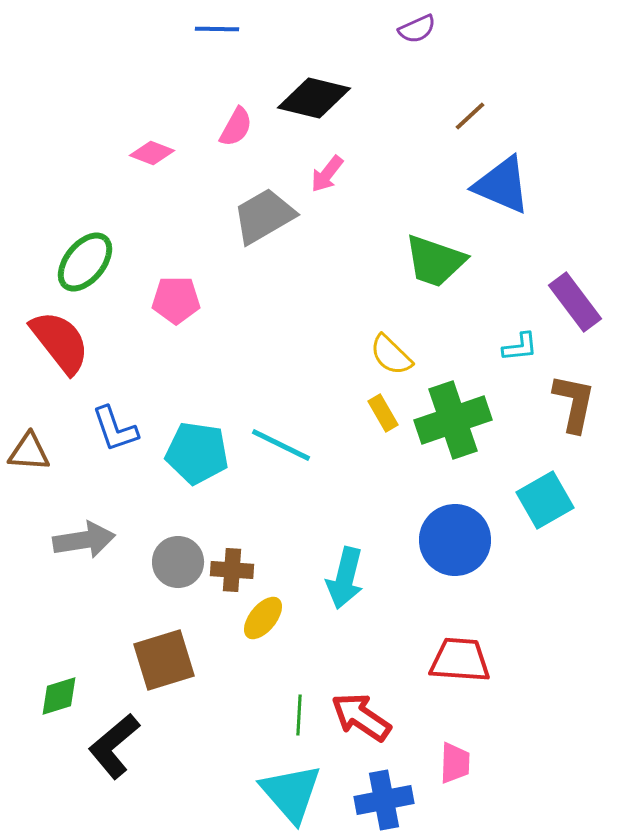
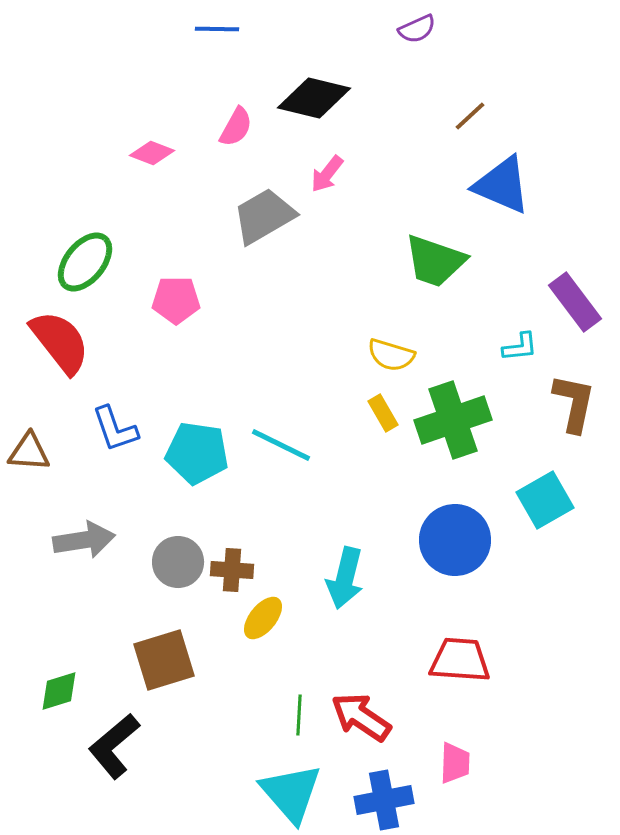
yellow semicircle: rotated 27 degrees counterclockwise
green diamond: moved 5 px up
